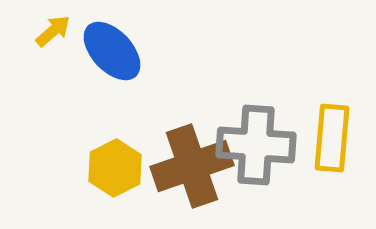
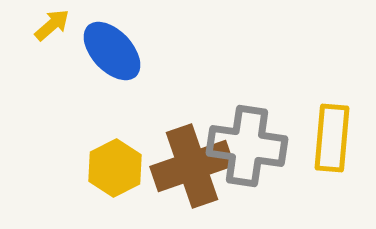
yellow arrow: moved 1 px left, 6 px up
gray cross: moved 9 px left, 1 px down; rotated 4 degrees clockwise
